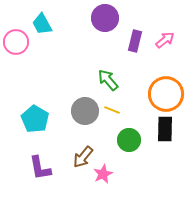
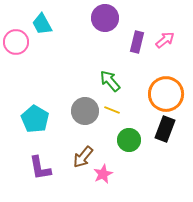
purple rectangle: moved 2 px right, 1 px down
green arrow: moved 2 px right, 1 px down
black rectangle: rotated 20 degrees clockwise
